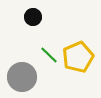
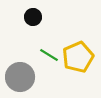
green line: rotated 12 degrees counterclockwise
gray circle: moved 2 px left
